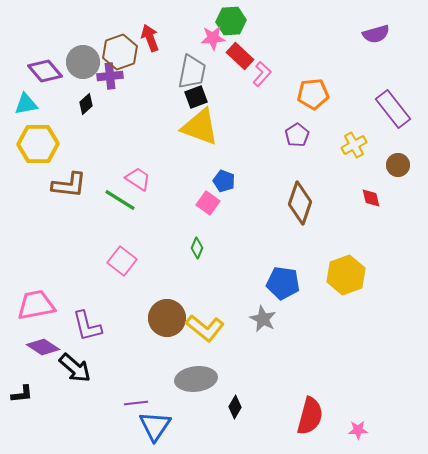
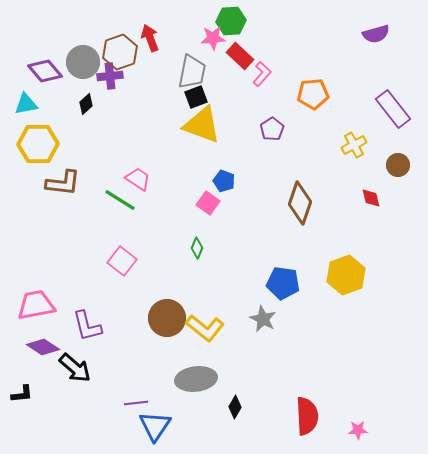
yellow triangle at (200, 127): moved 2 px right, 2 px up
purple pentagon at (297, 135): moved 25 px left, 6 px up
brown L-shape at (69, 185): moved 6 px left, 2 px up
red semicircle at (310, 416): moved 3 px left; rotated 18 degrees counterclockwise
